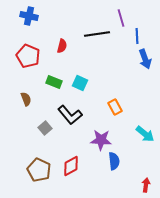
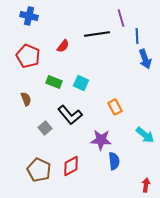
red semicircle: moved 1 px right; rotated 24 degrees clockwise
cyan square: moved 1 px right
cyan arrow: moved 1 px down
